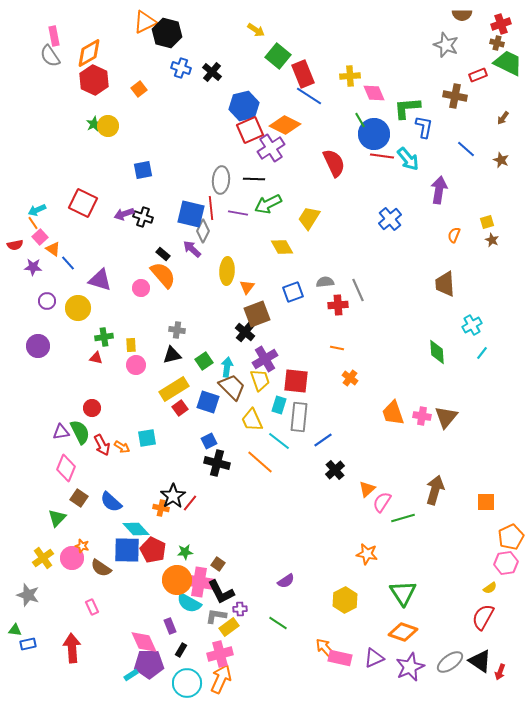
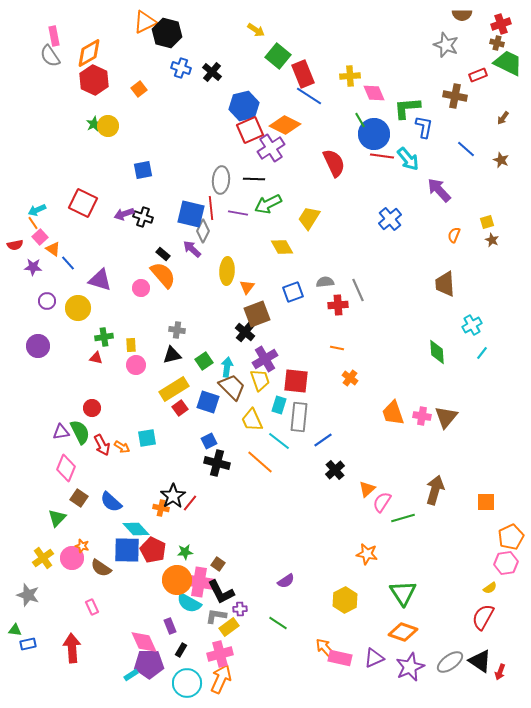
purple arrow at (439, 190): rotated 52 degrees counterclockwise
